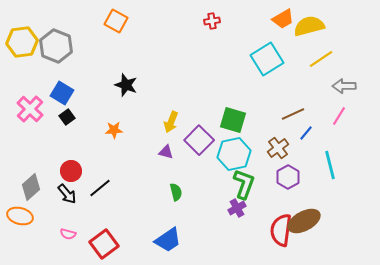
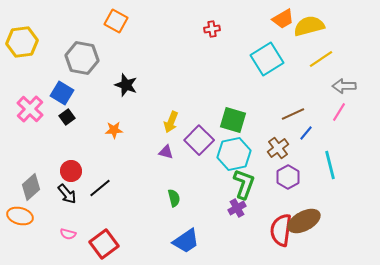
red cross: moved 8 px down
gray hexagon: moved 26 px right, 12 px down; rotated 12 degrees counterclockwise
pink line: moved 4 px up
green semicircle: moved 2 px left, 6 px down
blue trapezoid: moved 18 px right, 1 px down
